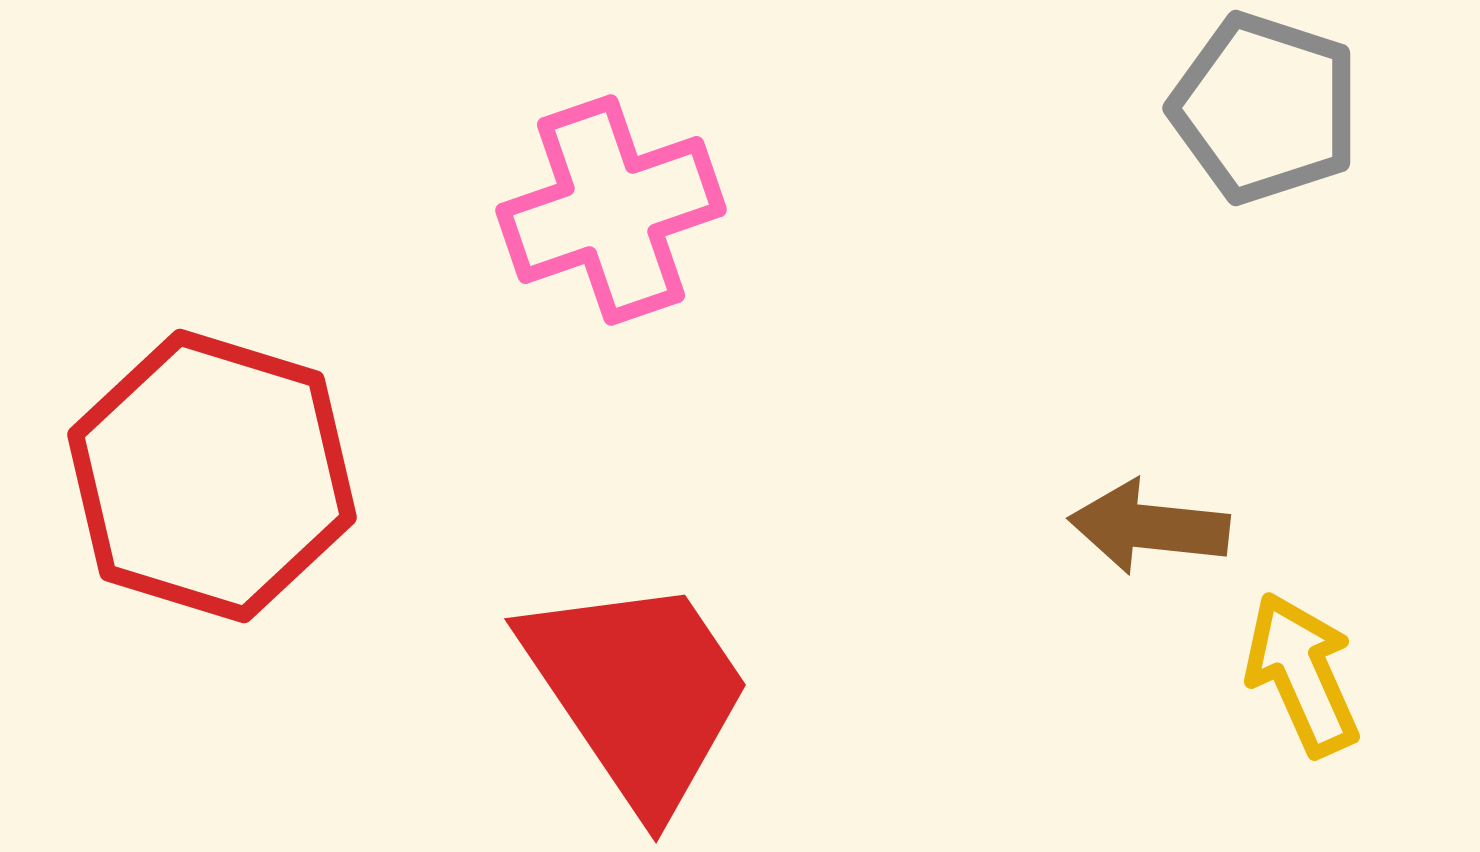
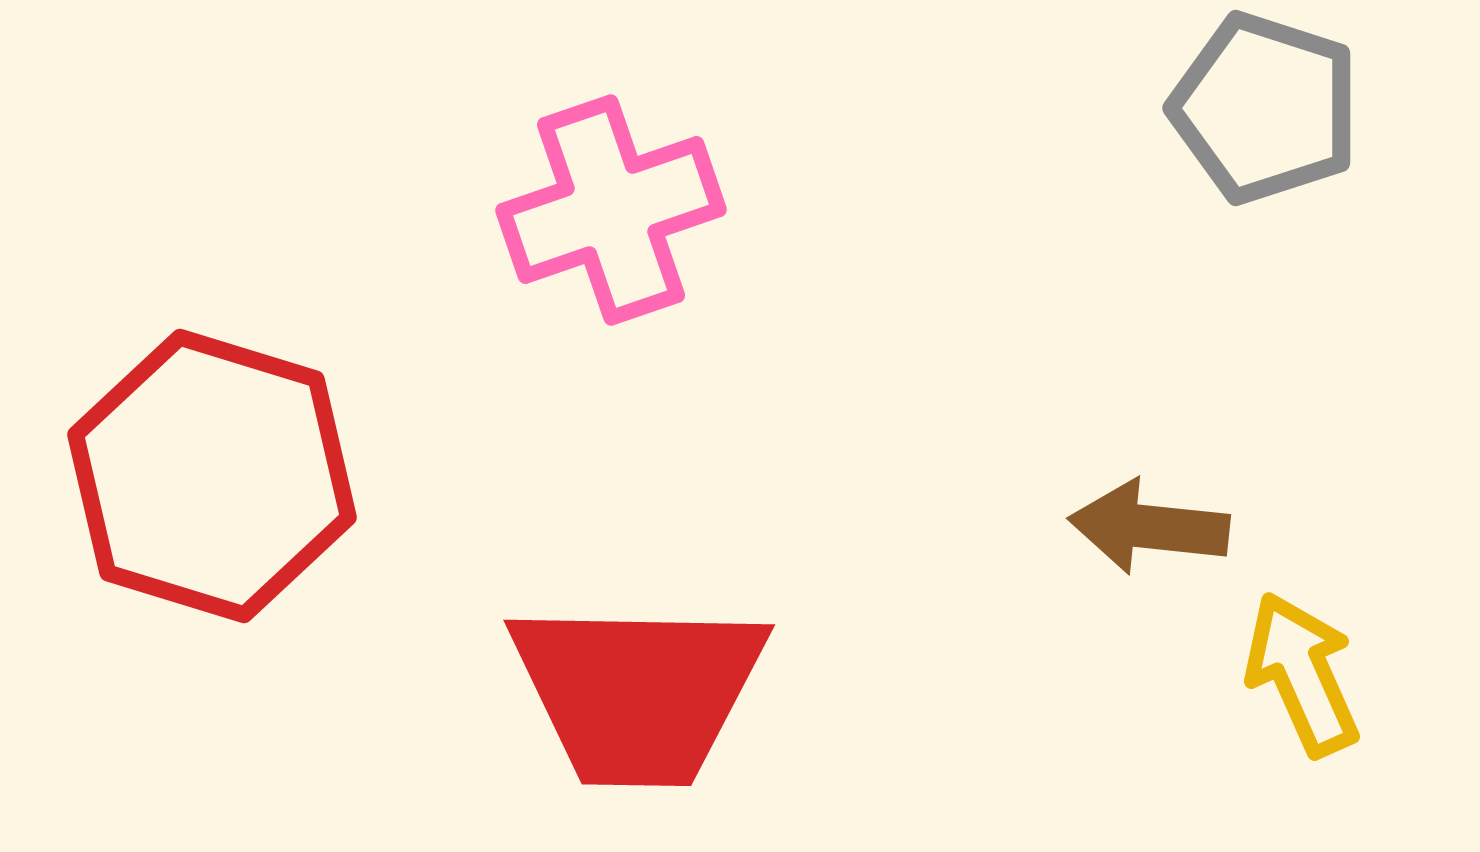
red trapezoid: rotated 125 degrees clockwise
